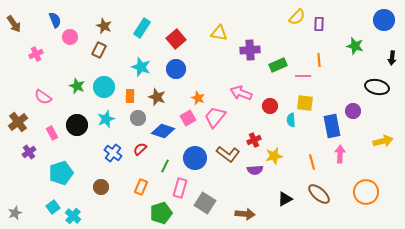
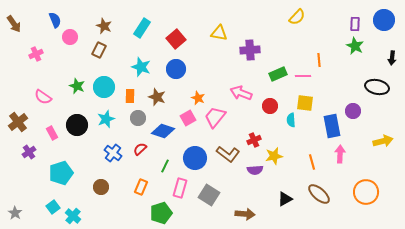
purple rectangle at (319, 24): moved 36 px right
green star at (355, 46): rotated 12 degrees clockwise
green rectangle at (278, 65): moved 9 px down
gray square at (205, 203): moved 4 px right, 8 px up
gray star at (15, 213): rotated 16 degrees counterclockwise
